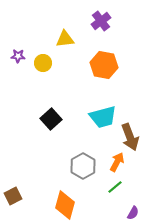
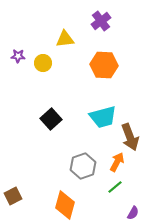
orange hexagon: rotated 8 degrees counterclockwise
gray hexagon: rotated 10 degrees clockwise
